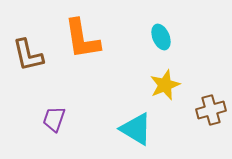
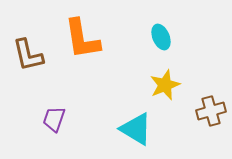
brown cross: moved 1 px down
